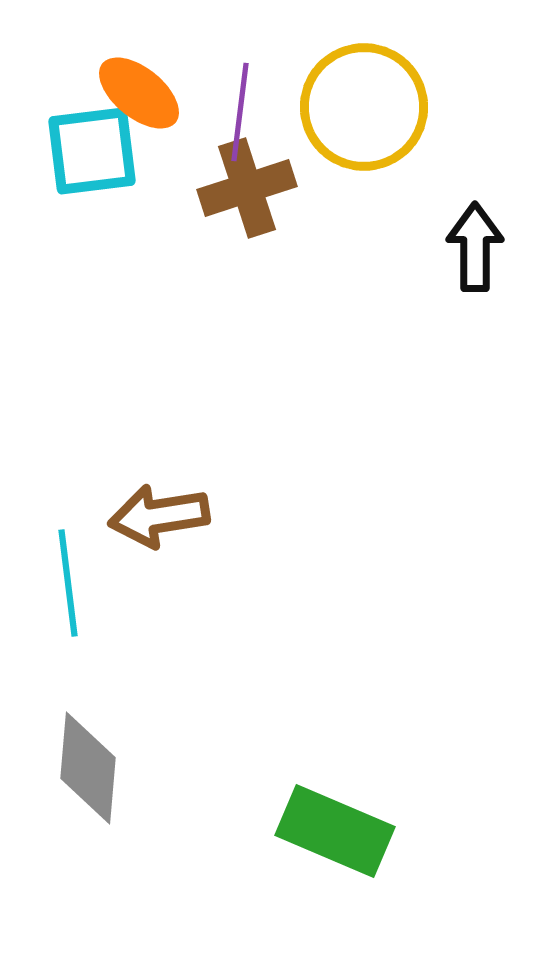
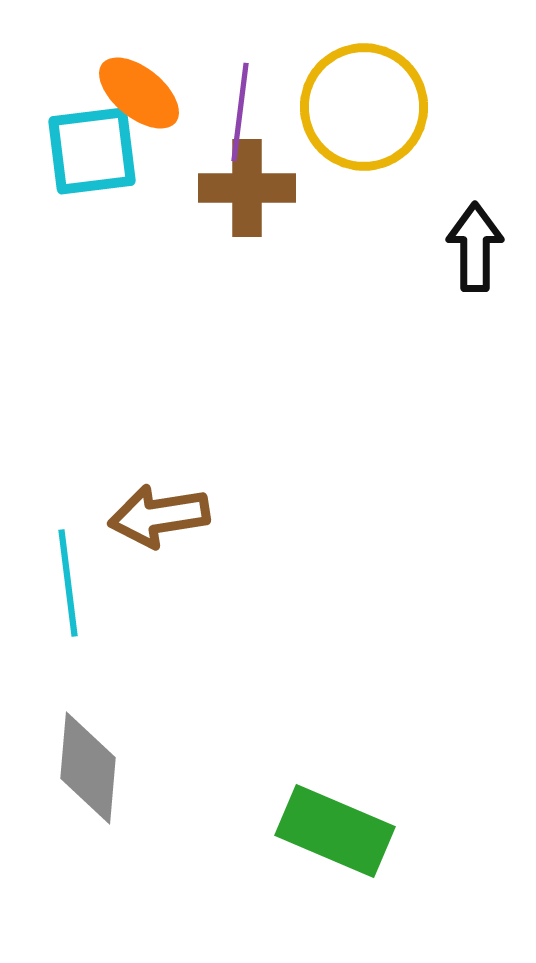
brown cross: rotated 18 degrees clockwise
